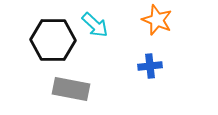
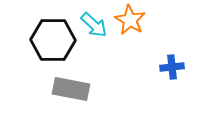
orange star: moved 27 px left; rotated 8 degrees clockwise
cyan arrow: moved 1 px left
blue cross: moved 22 px right, 1 px down
